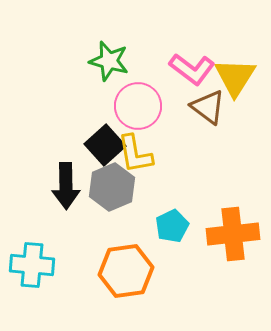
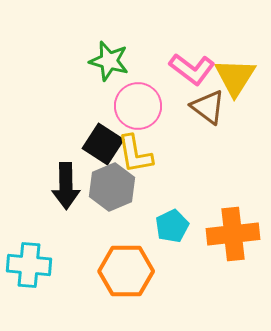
black square: moved 2 px left, 1 px up; rotated 15 degrees counterclockwise
cyan cross: moved 3 px left
orange hexagon: rotated 8 degrees clockwise
